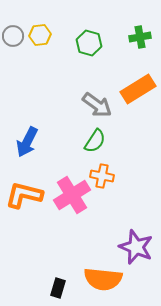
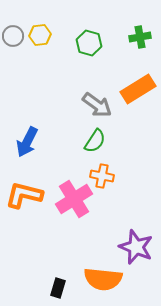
pink cross: moved 2 px right, 4 px down
